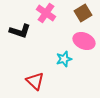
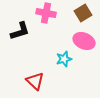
pink cross: rotated 24 degrees counterclockwise
black L-shape: rotated 35 degrees counterclockwise
